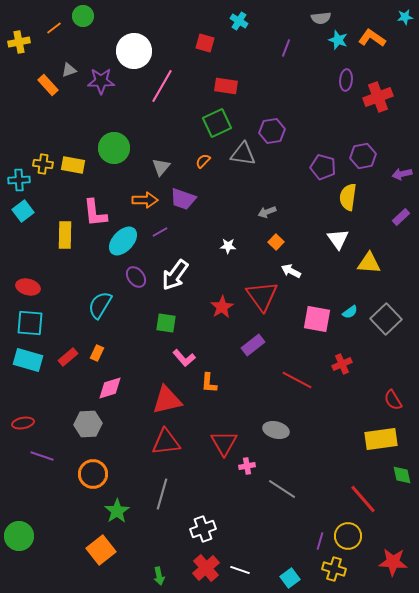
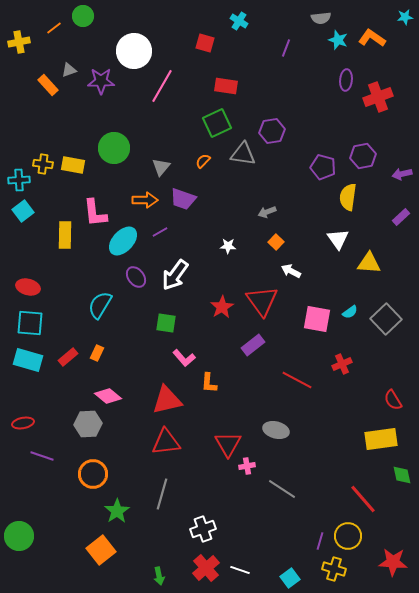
red triangle at (262, 296): moved 5 px down
pink diamond at (110, 388): moved 2 px left, 8 px down; rotated 56 degrees clockwise
red triangle at (224, 443): moved 4 px right, 1 px down
